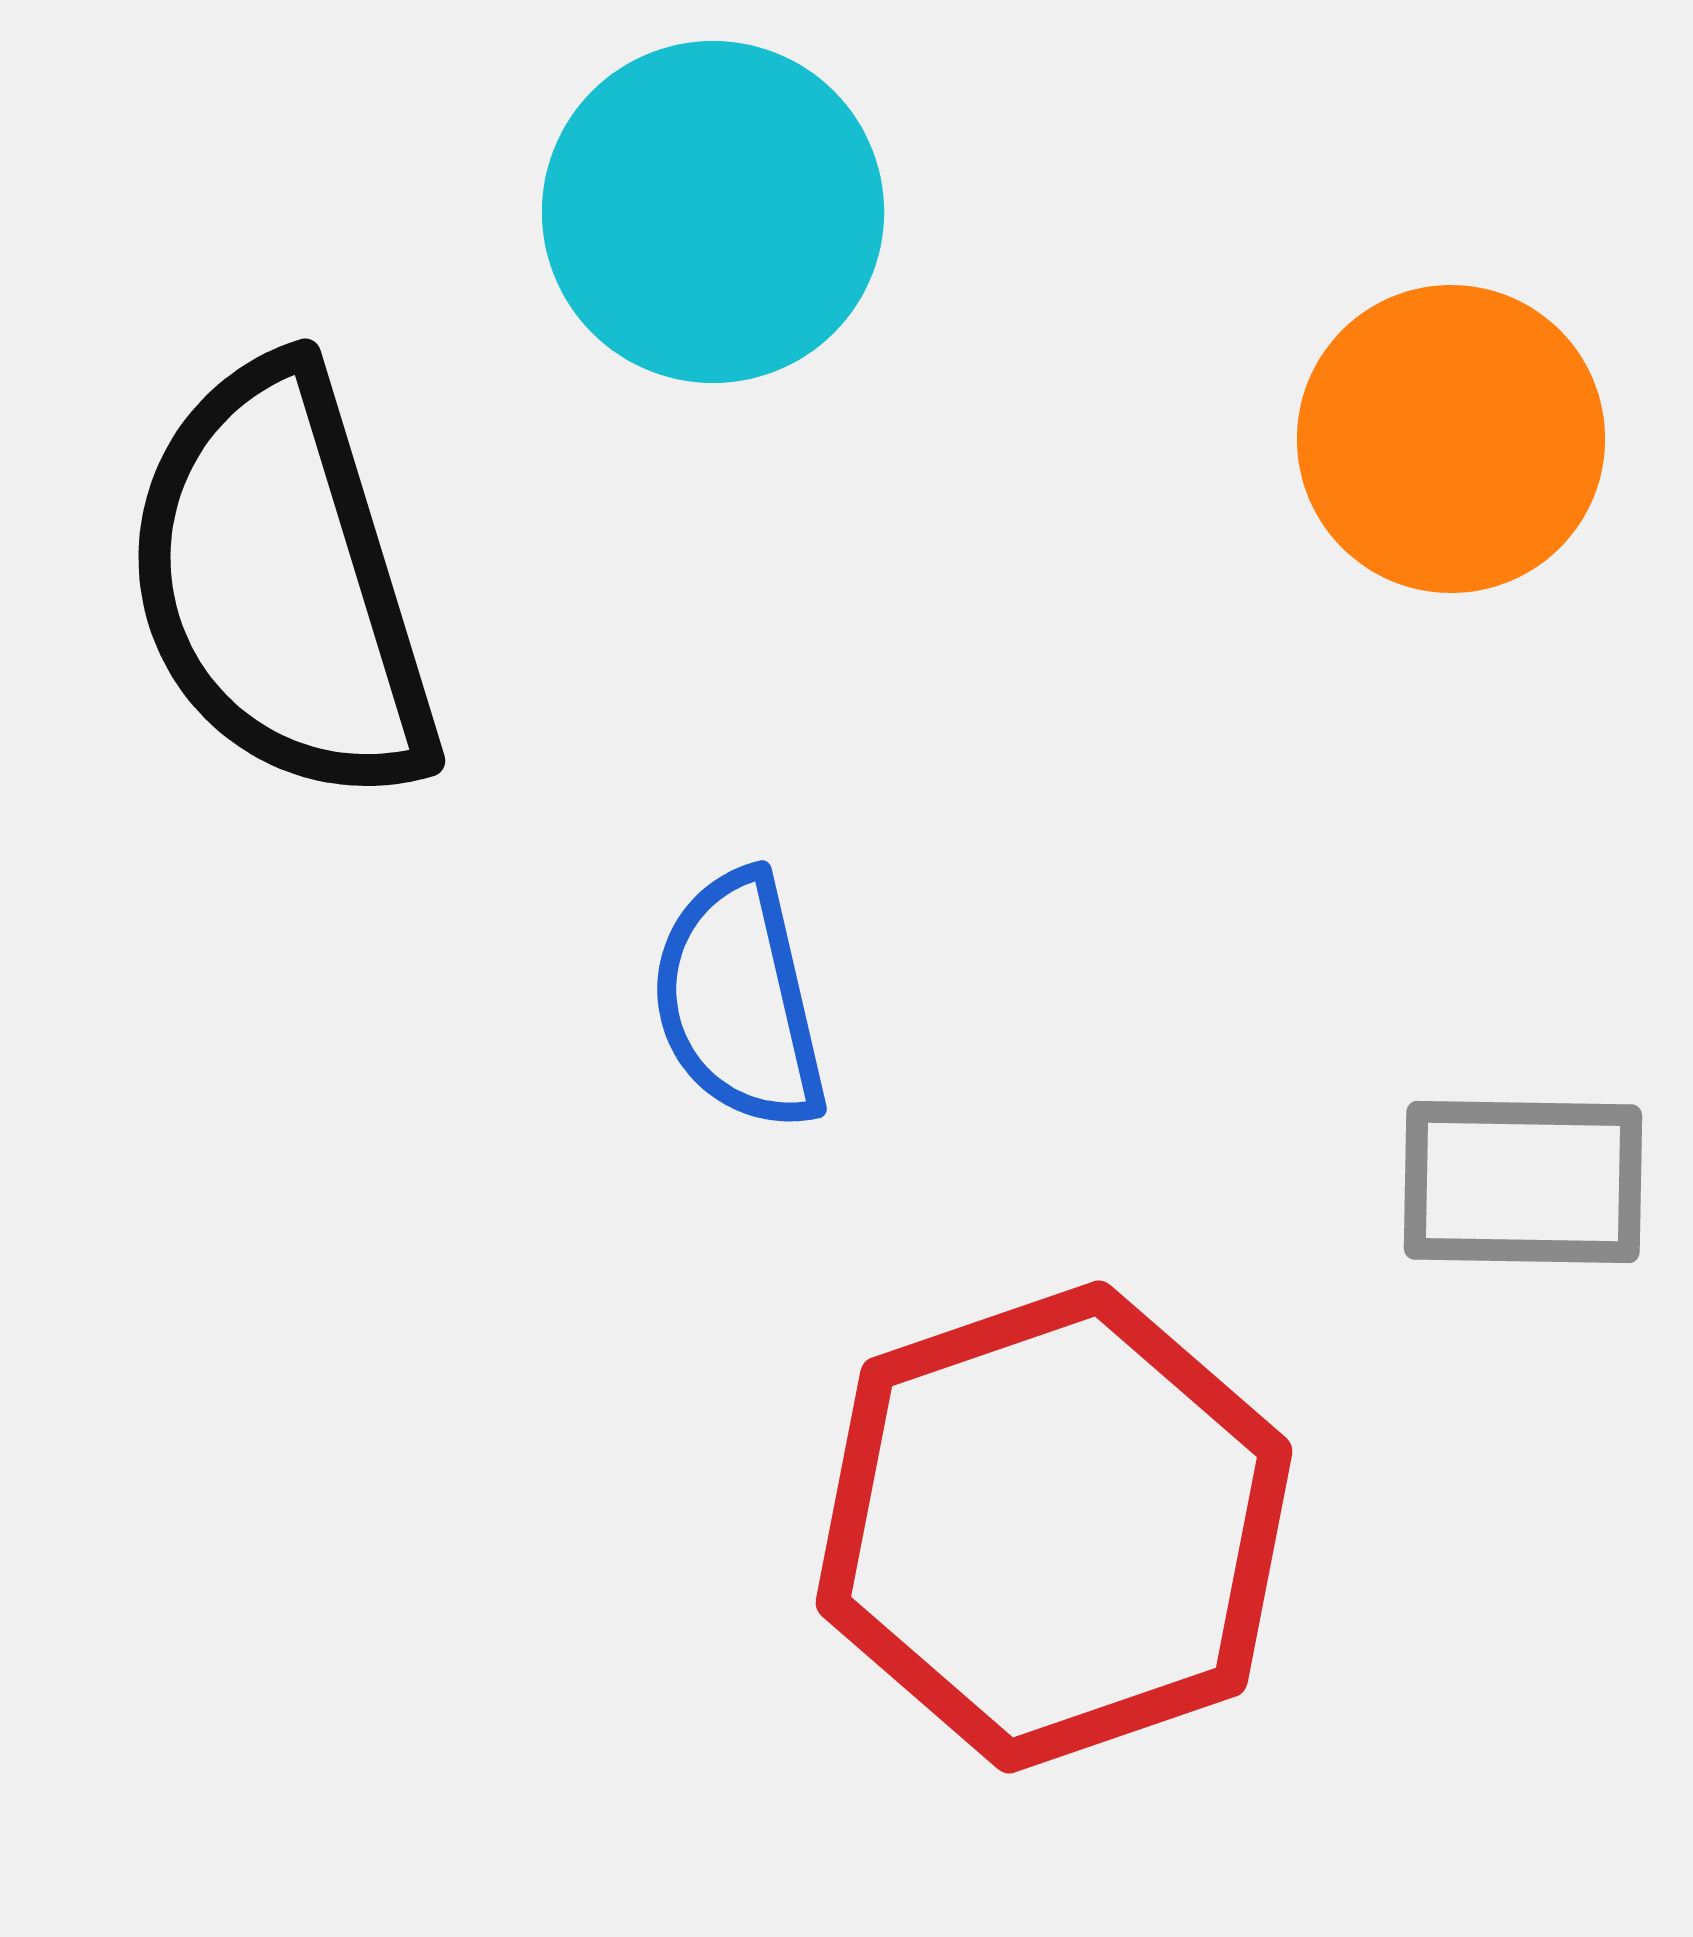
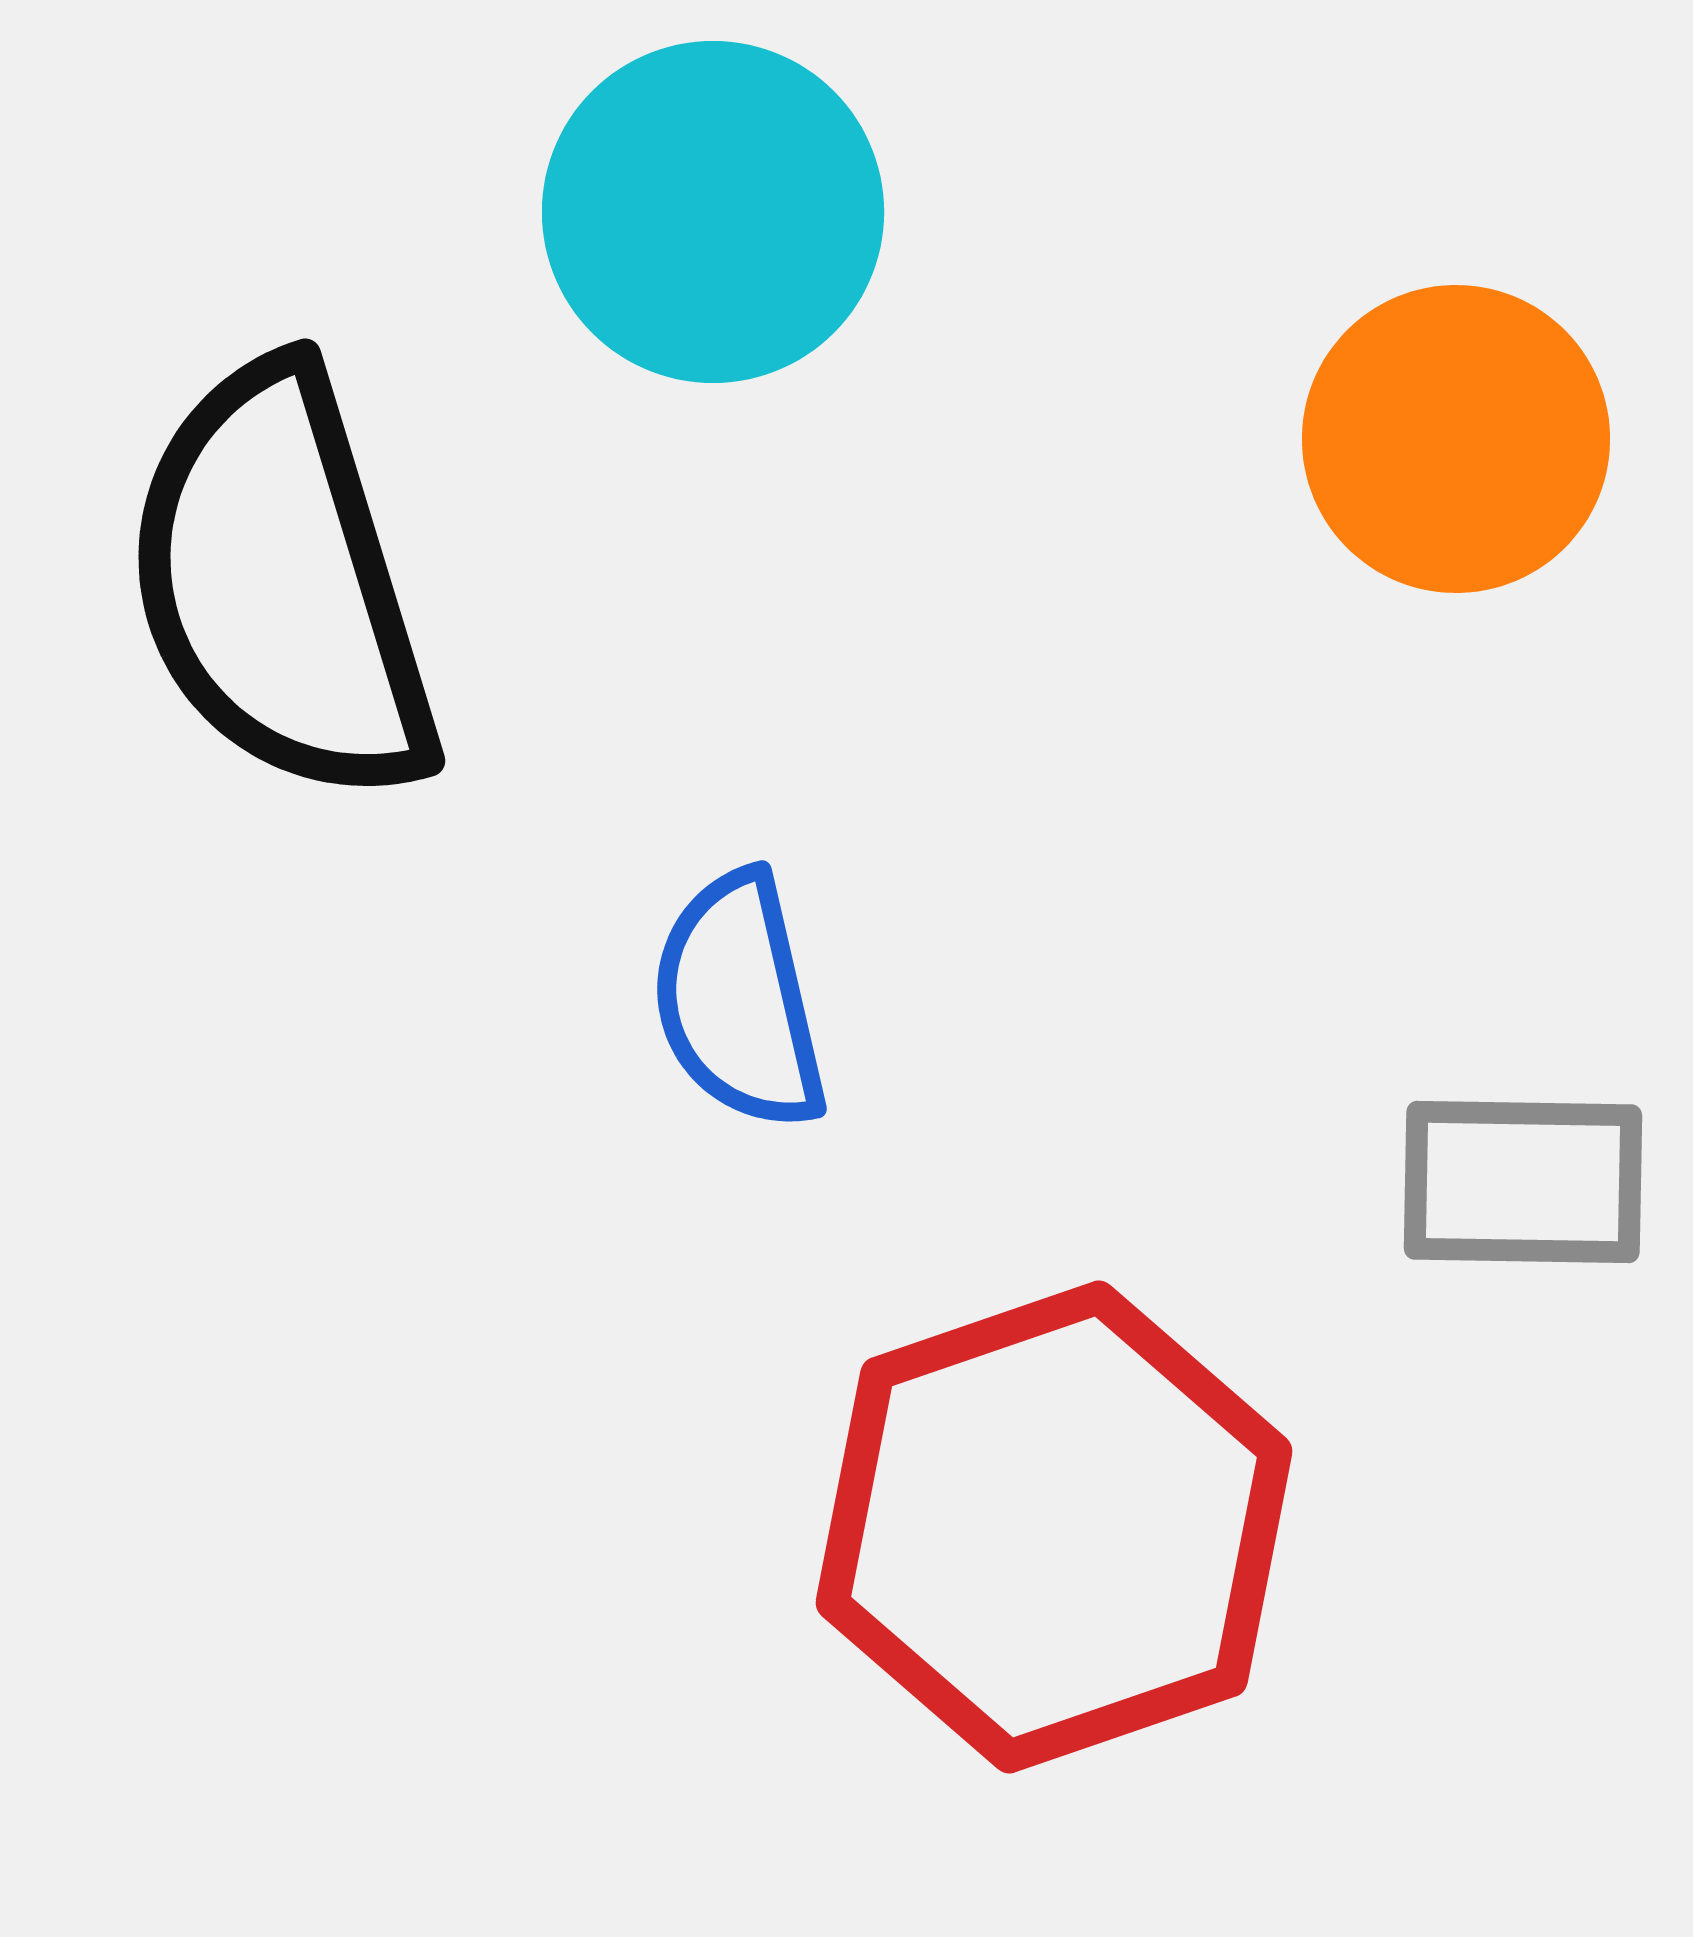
orange circle: moved 5 px right
